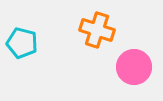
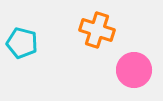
pink circle: moved 3 px down
